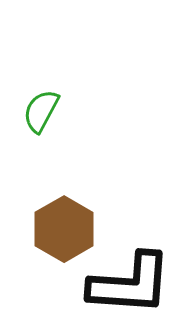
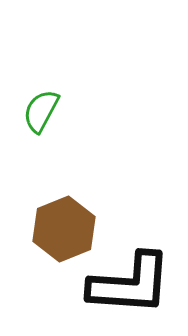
brown hexagon: rotated 8 degrees clockwise
